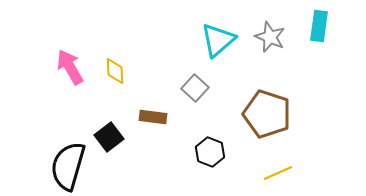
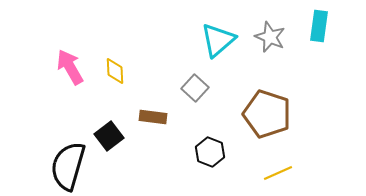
black square: moved 1 px up
